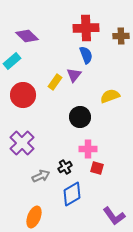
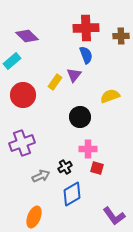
purple cross: rotated 25 degrees clockwise
